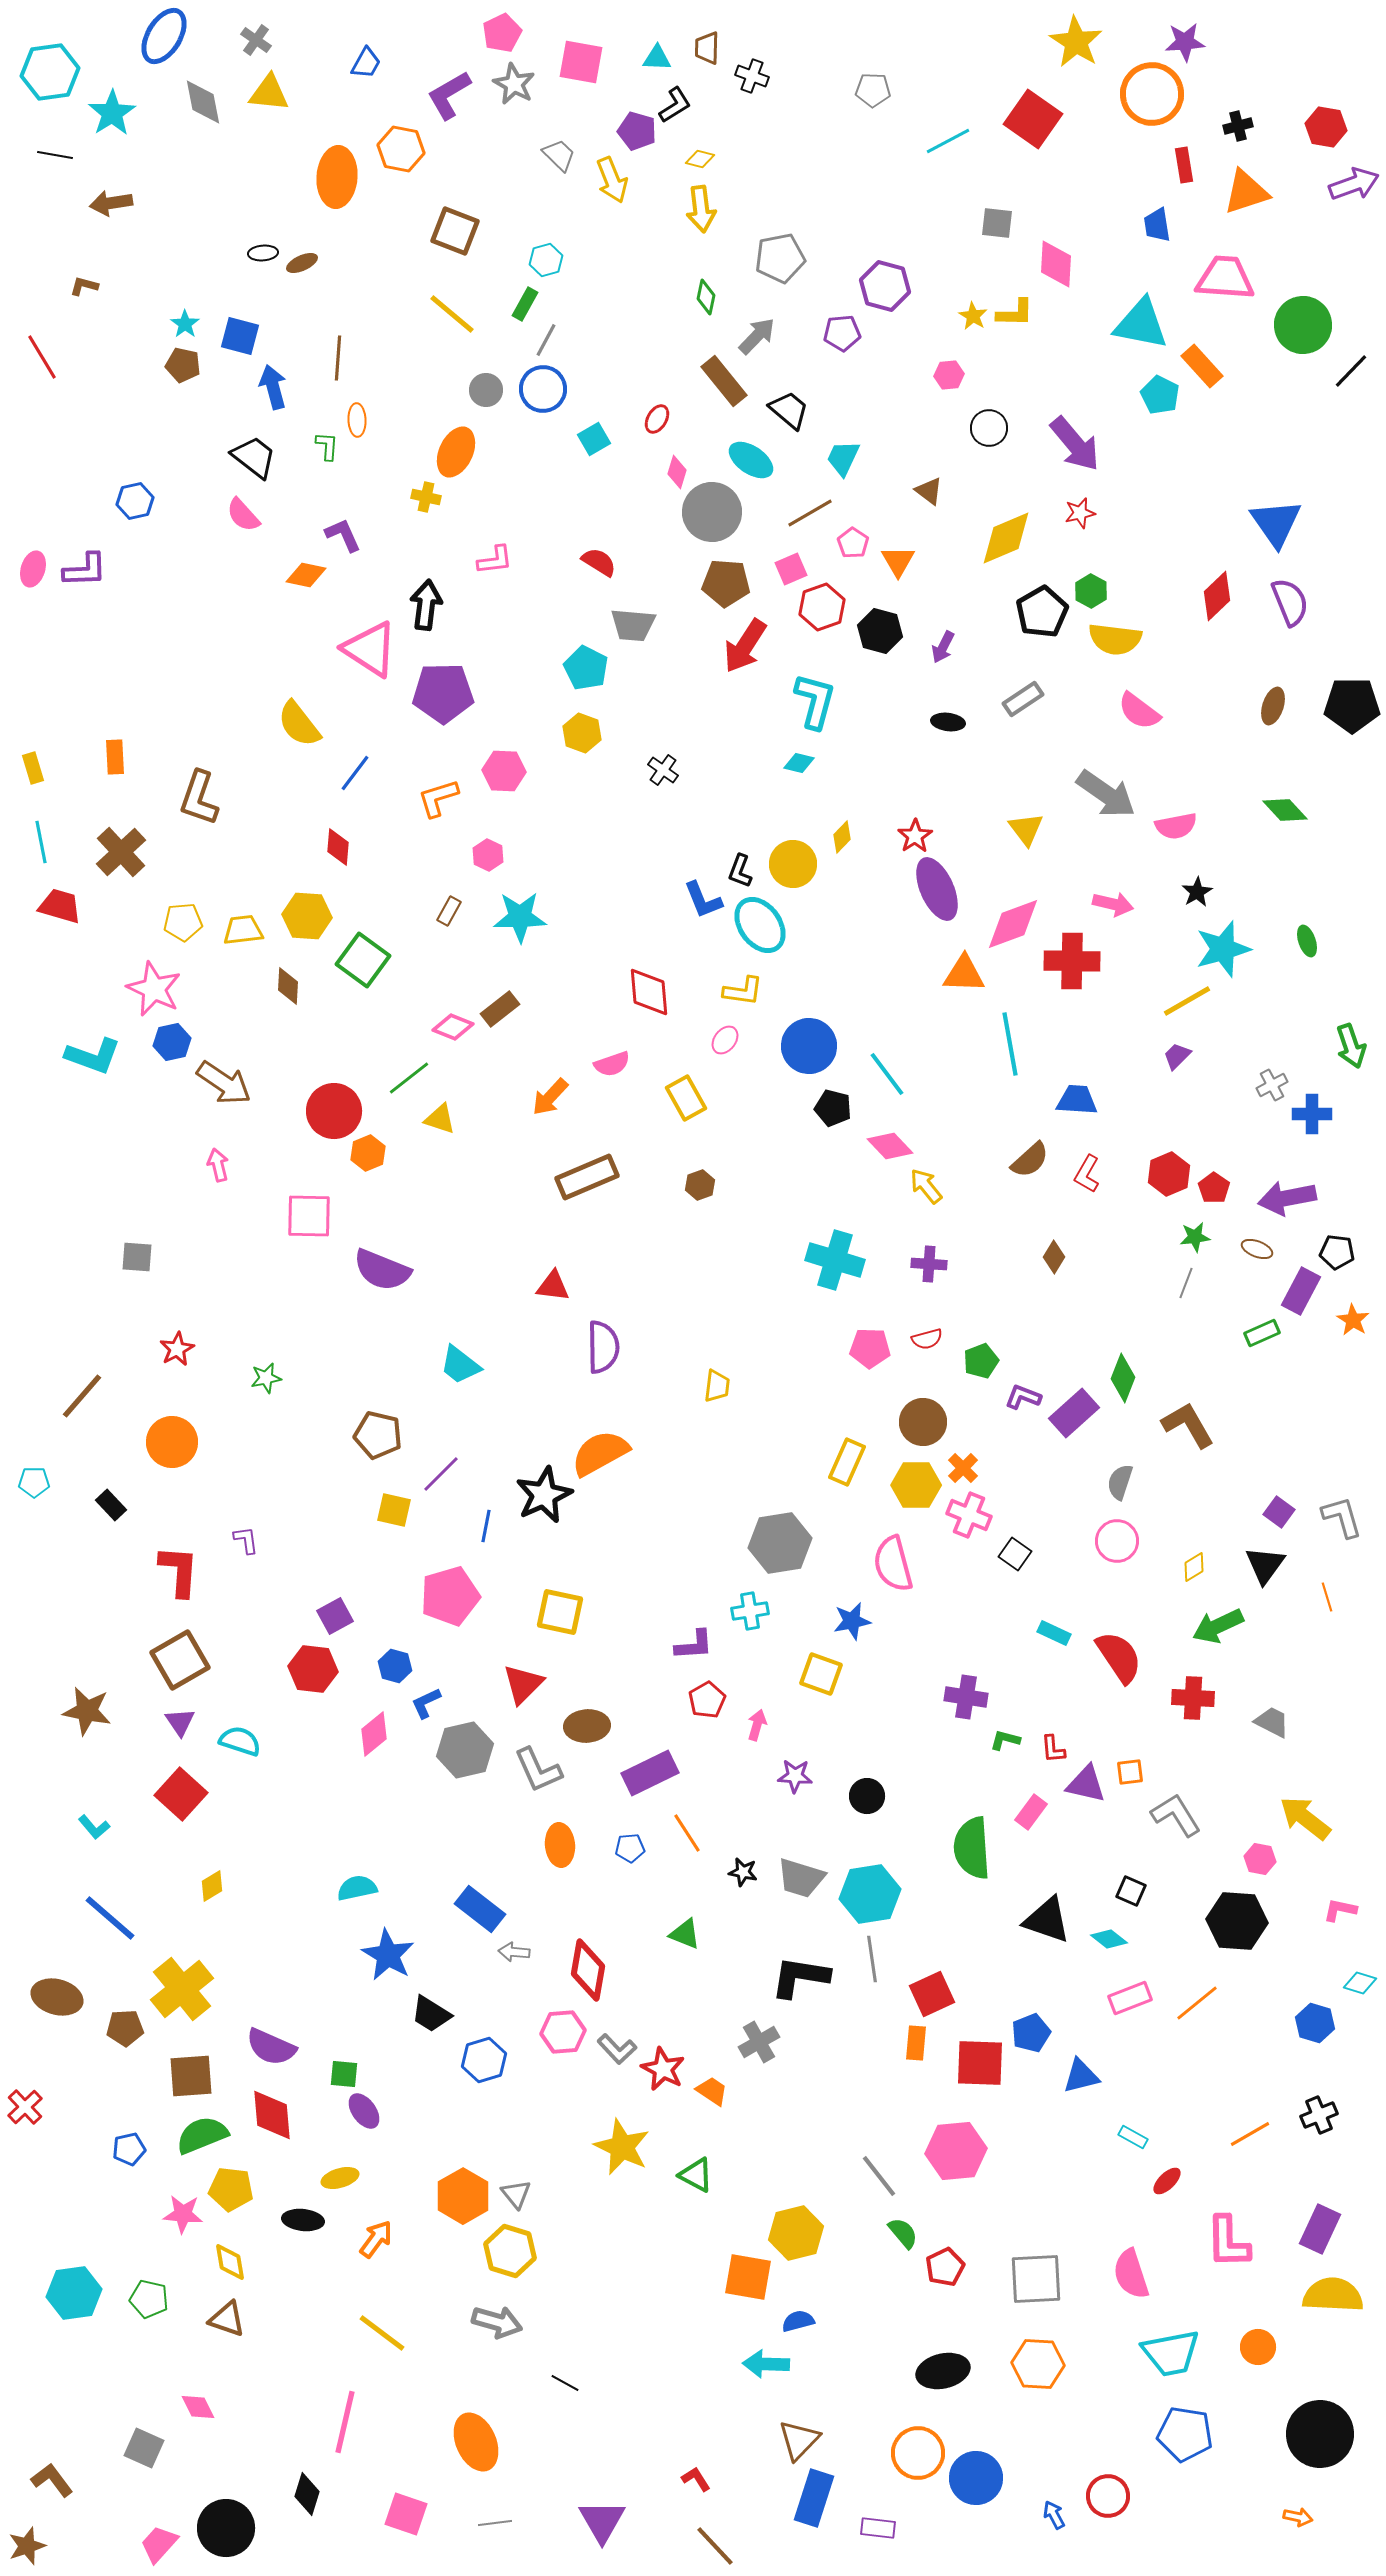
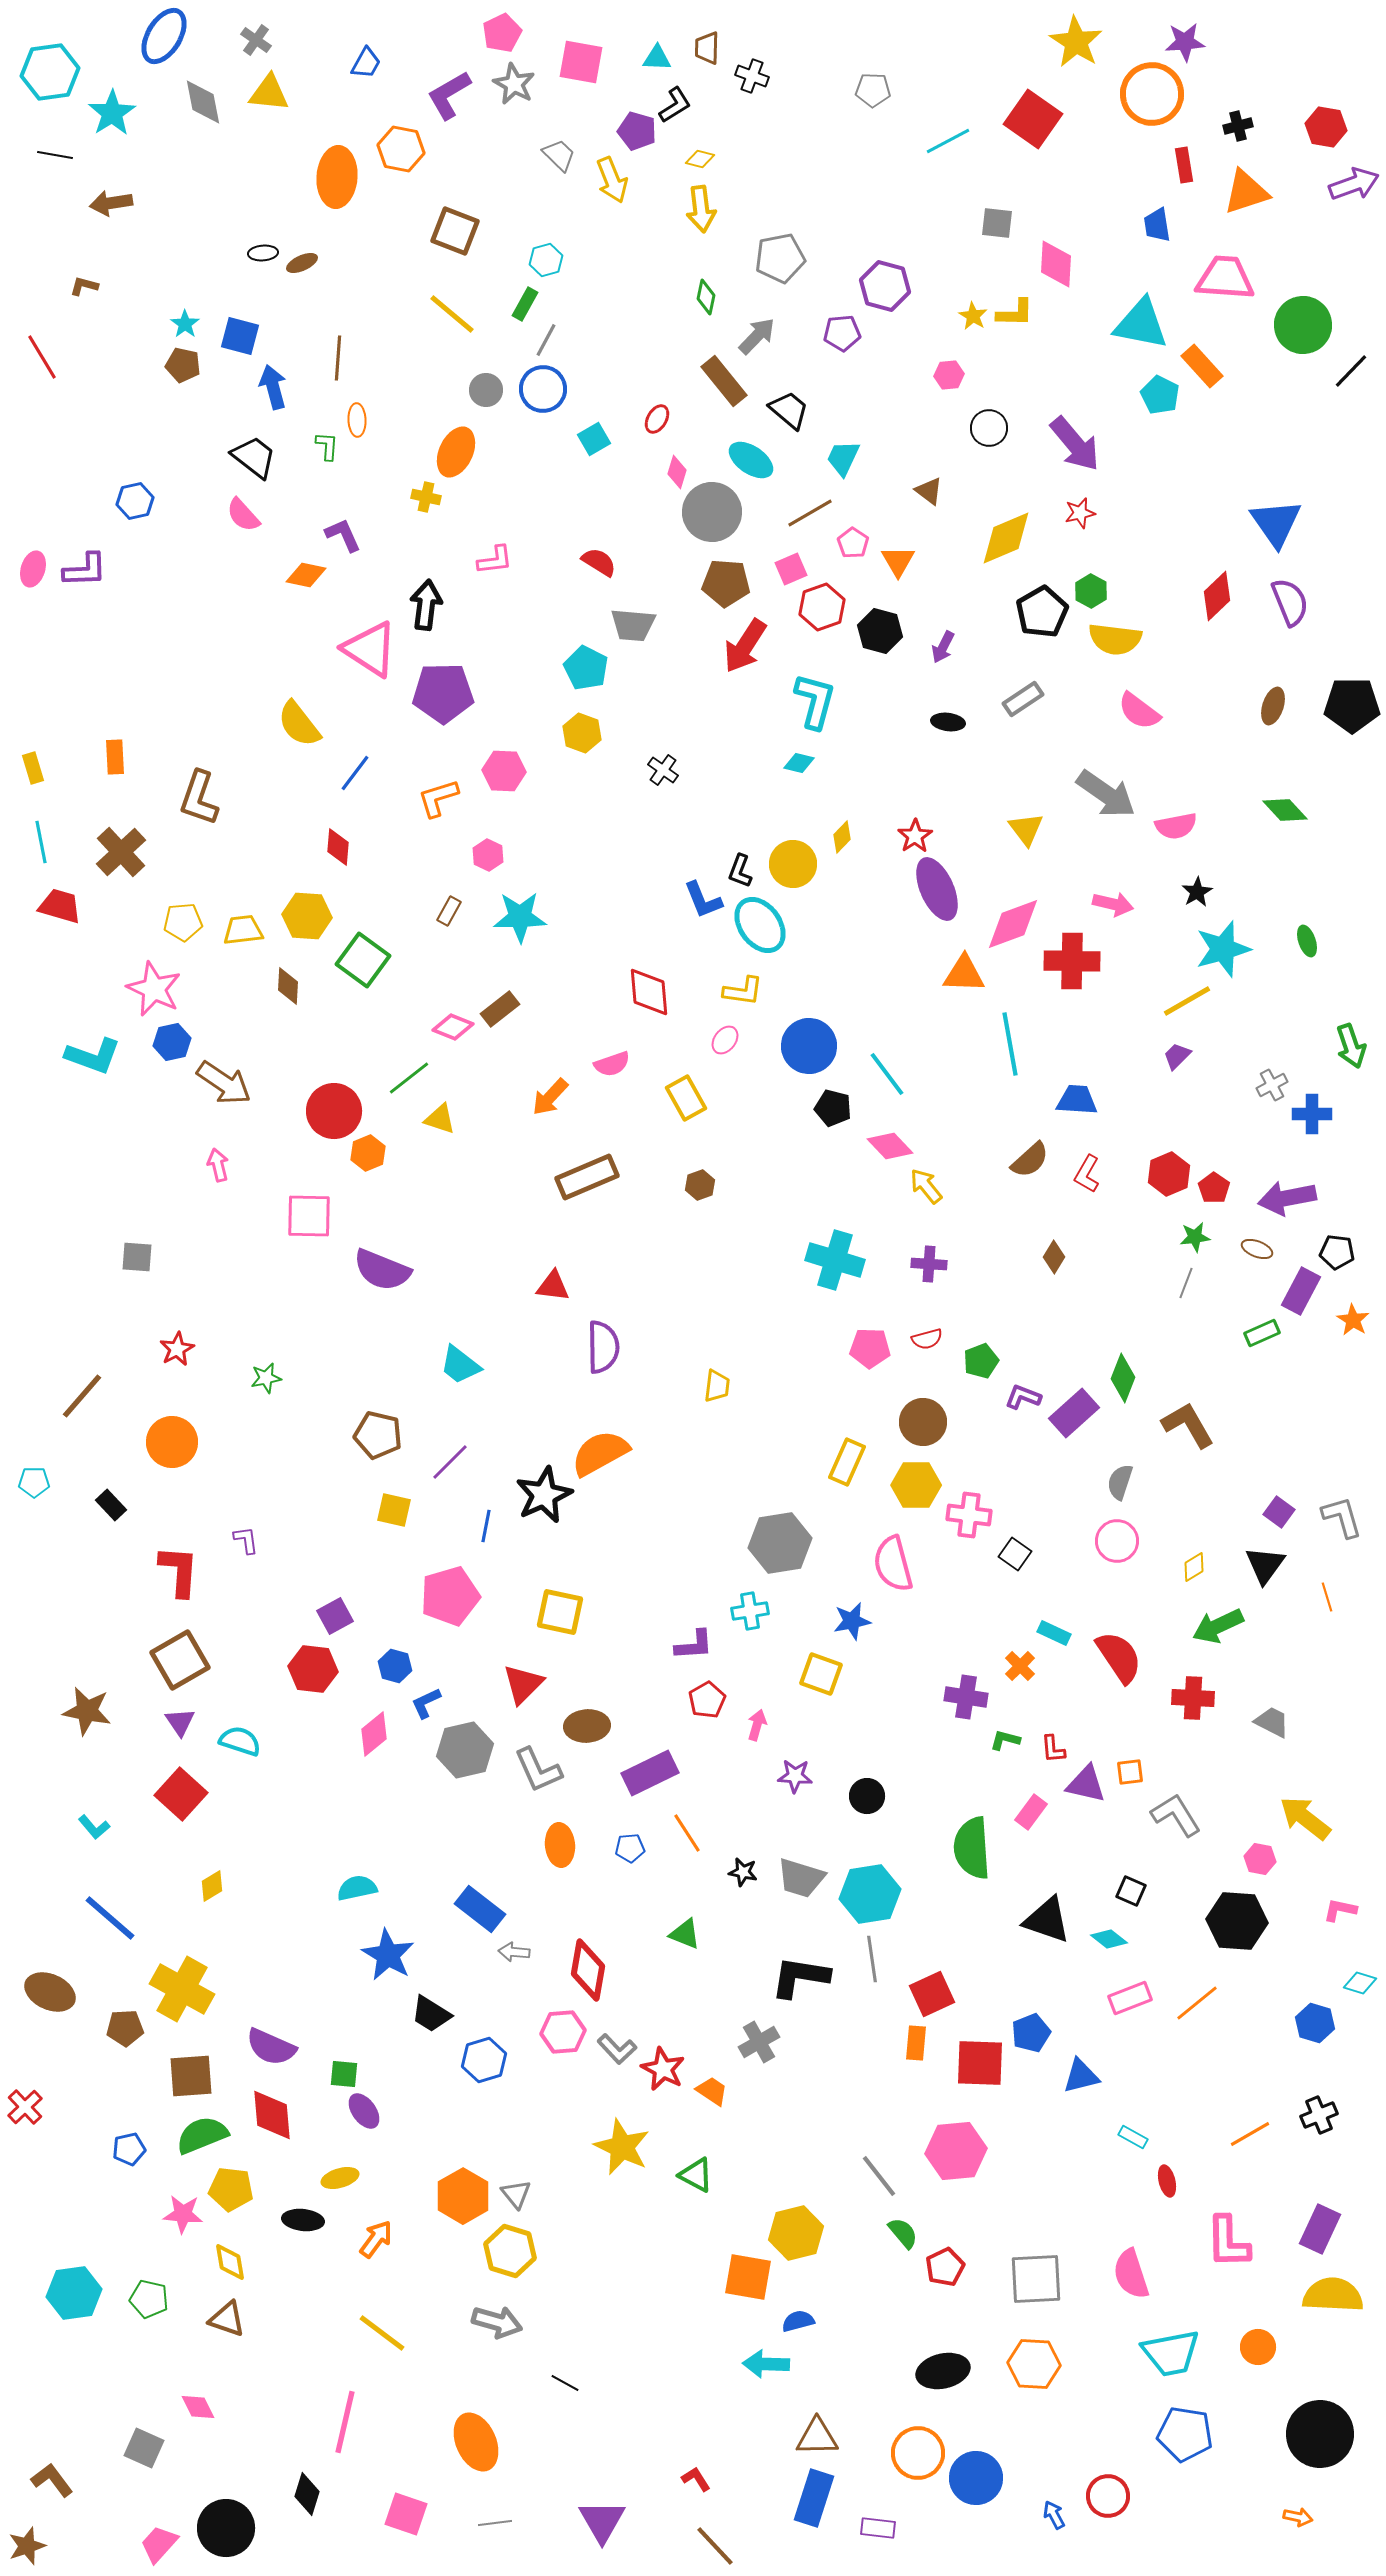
orange cross at (963, 1468): moved 57 px right, 198 px down
purple line at (441, 1474): moved 9 px right, 12 px up
pink cross at (969, 1515): rotated 15 degrees counterclockwise
yellow cross at (182, 1989): rotated 22 degrees counterclockwise
brown ellipse at (57, 1997): moved 7 px left, 5 px up; rotated 9 degrees clockwise
red ellipse at (1167, 2181): rotated 60 degrees counterclockwise
orange hexagon at (1038, 2364): moved 4 px left
brown triangle at (799, 2440): moved 18 px right, 3 px up; rotated 45 degrees clockwise
